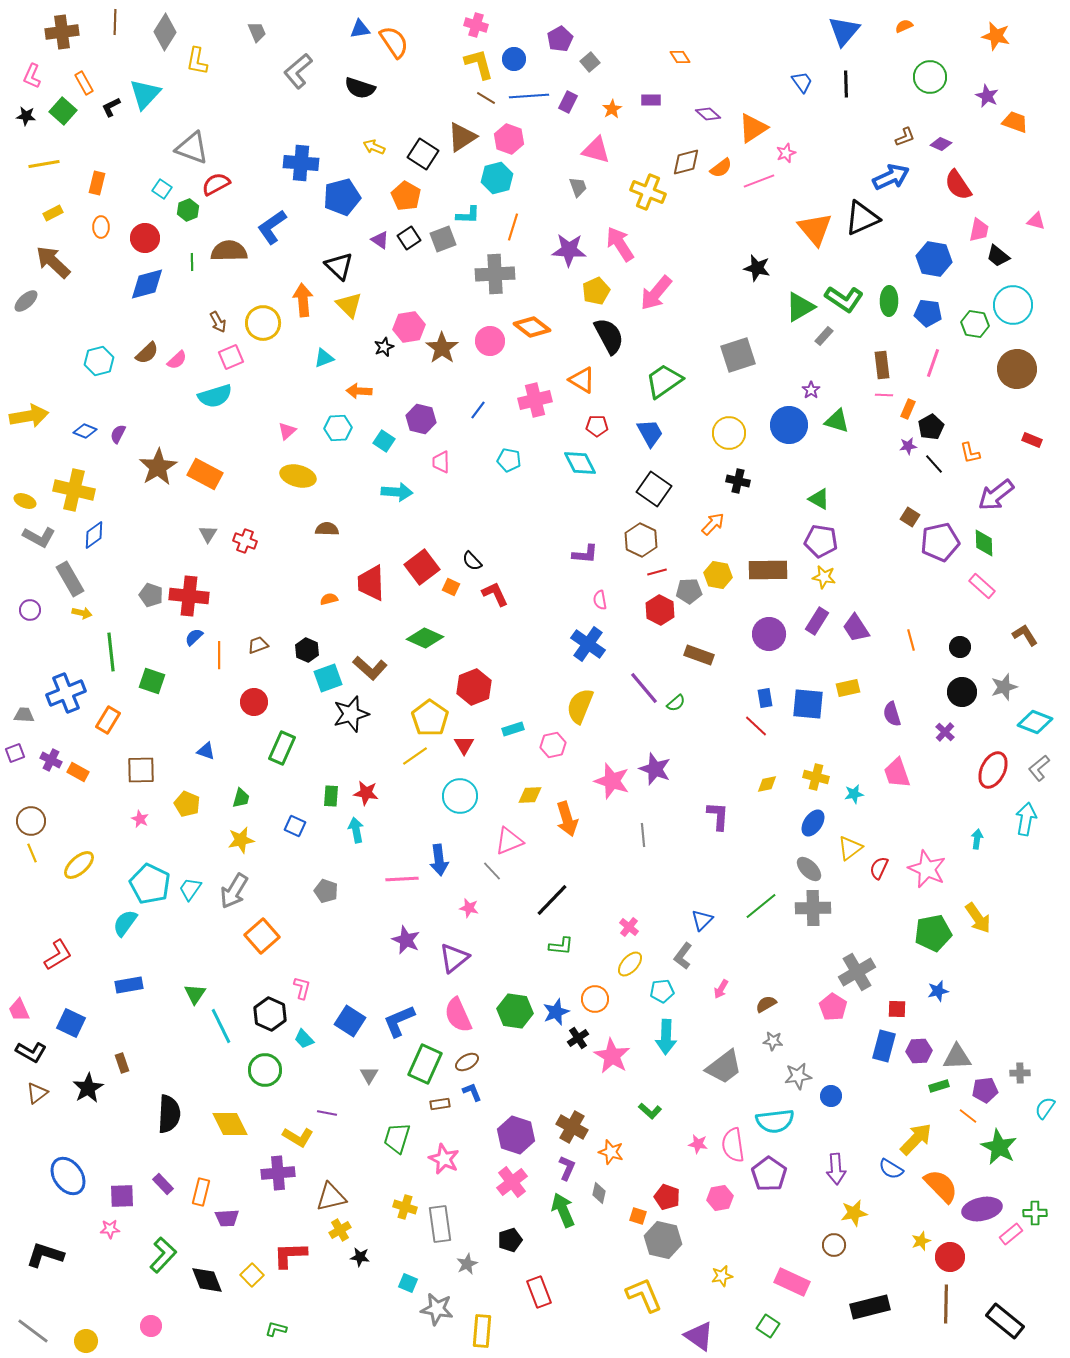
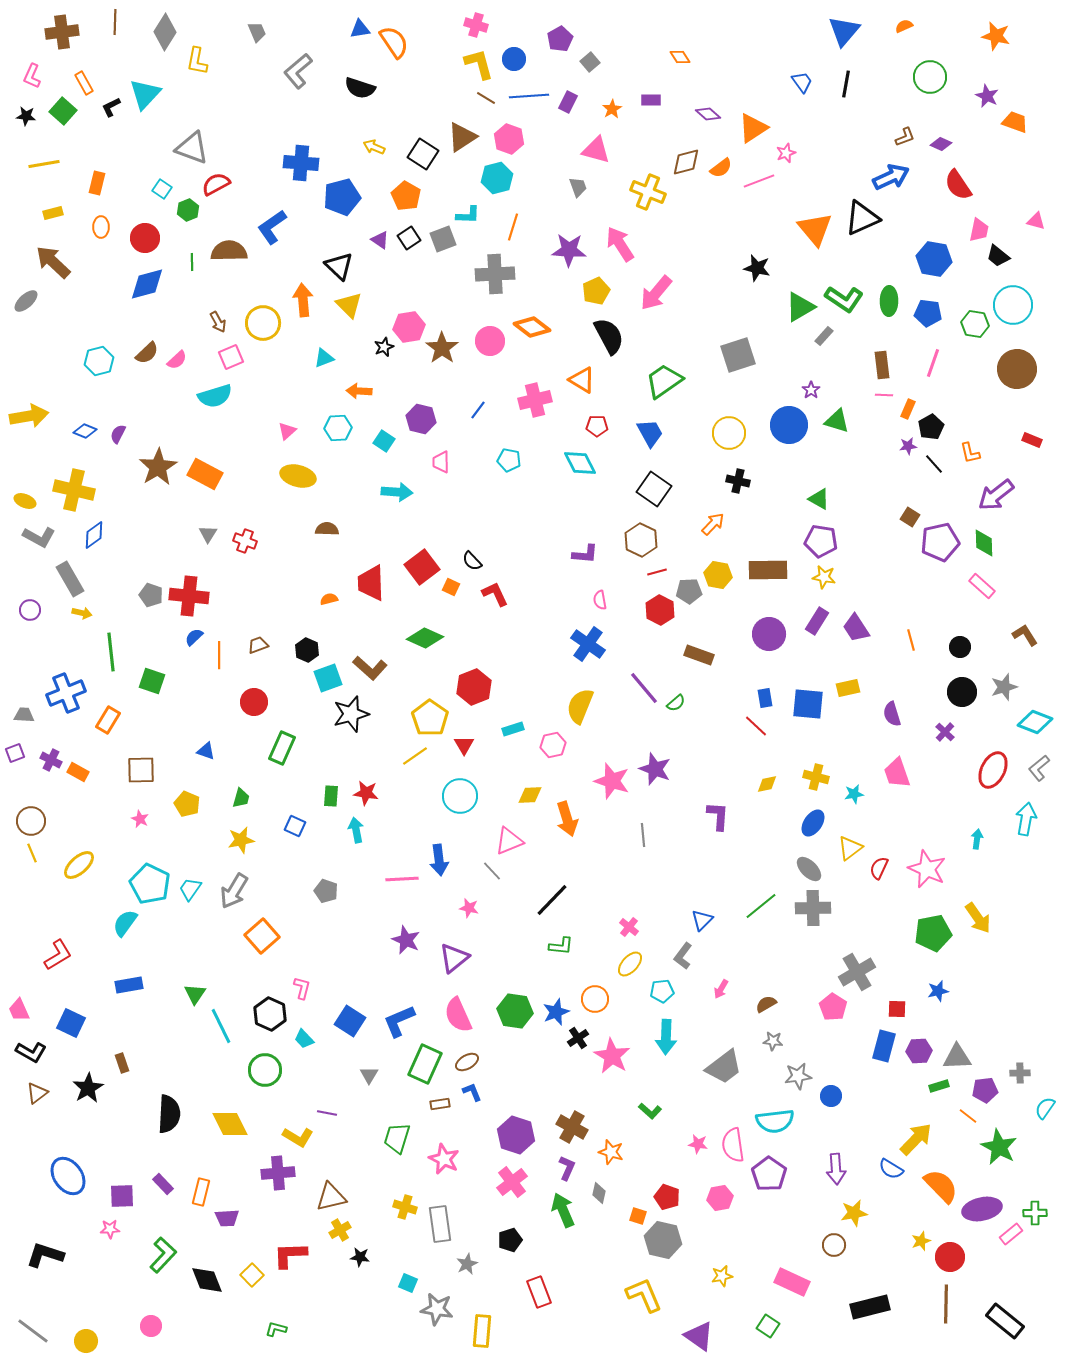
black line at (846, 84): rotated 12 degrees clockwise
yellow rectangle at (53, 213): rotated 12 degrees clockwise
